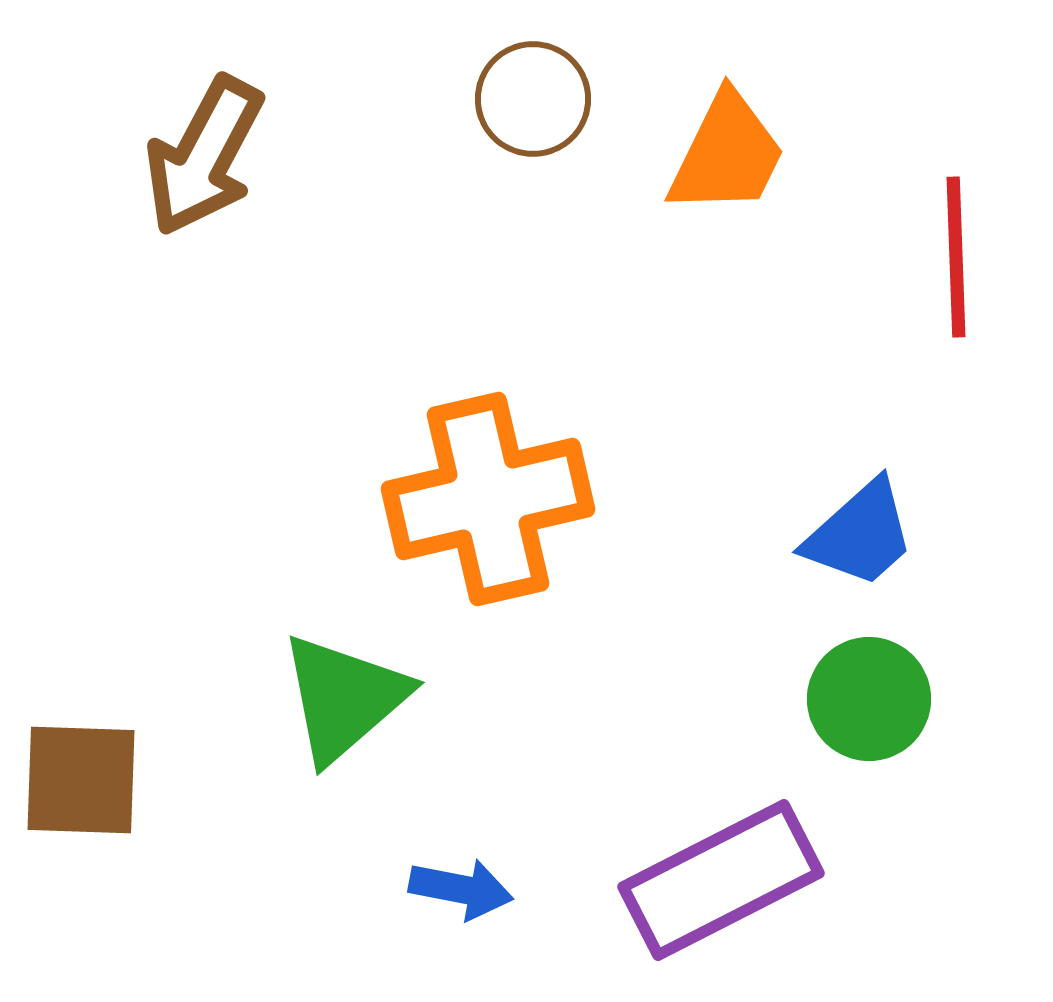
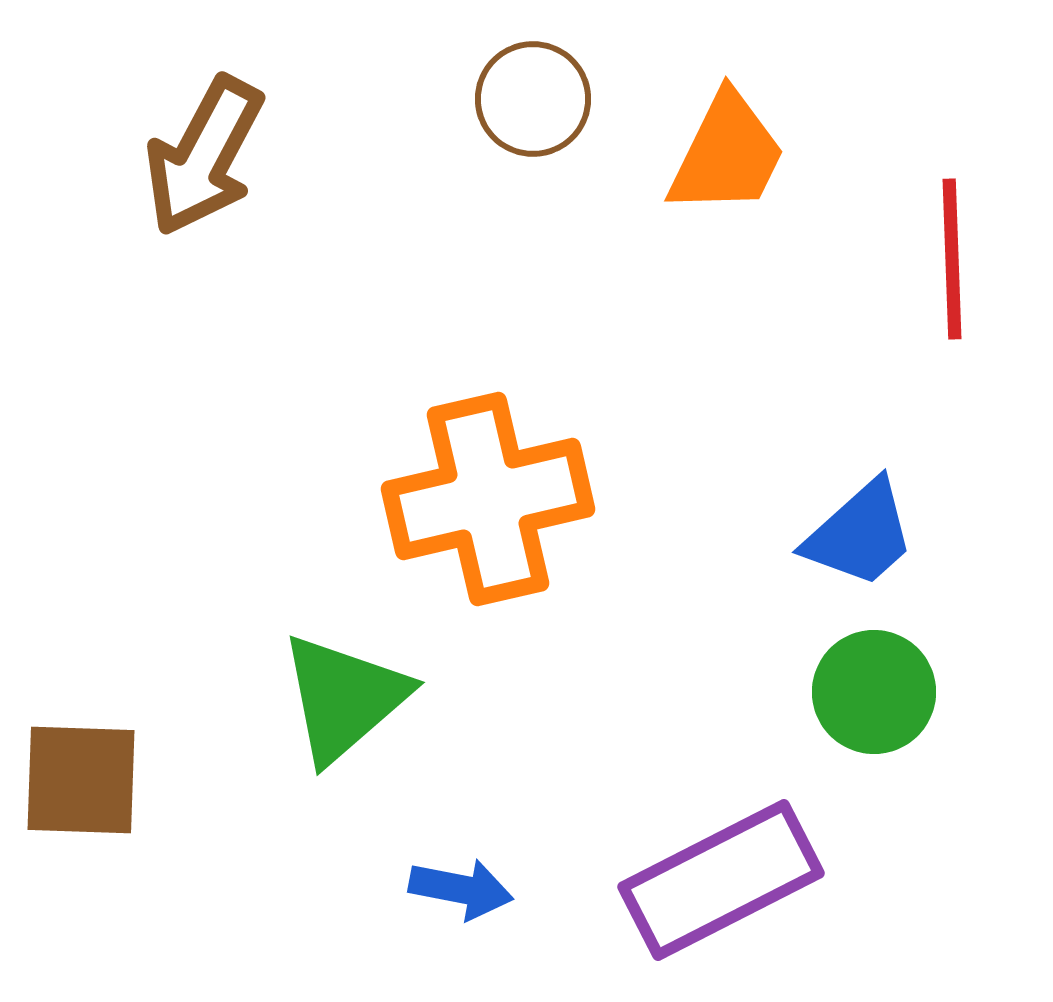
red line: moved 4 px left, 2 px down
green circle: moved 5 px right, 7 px up
